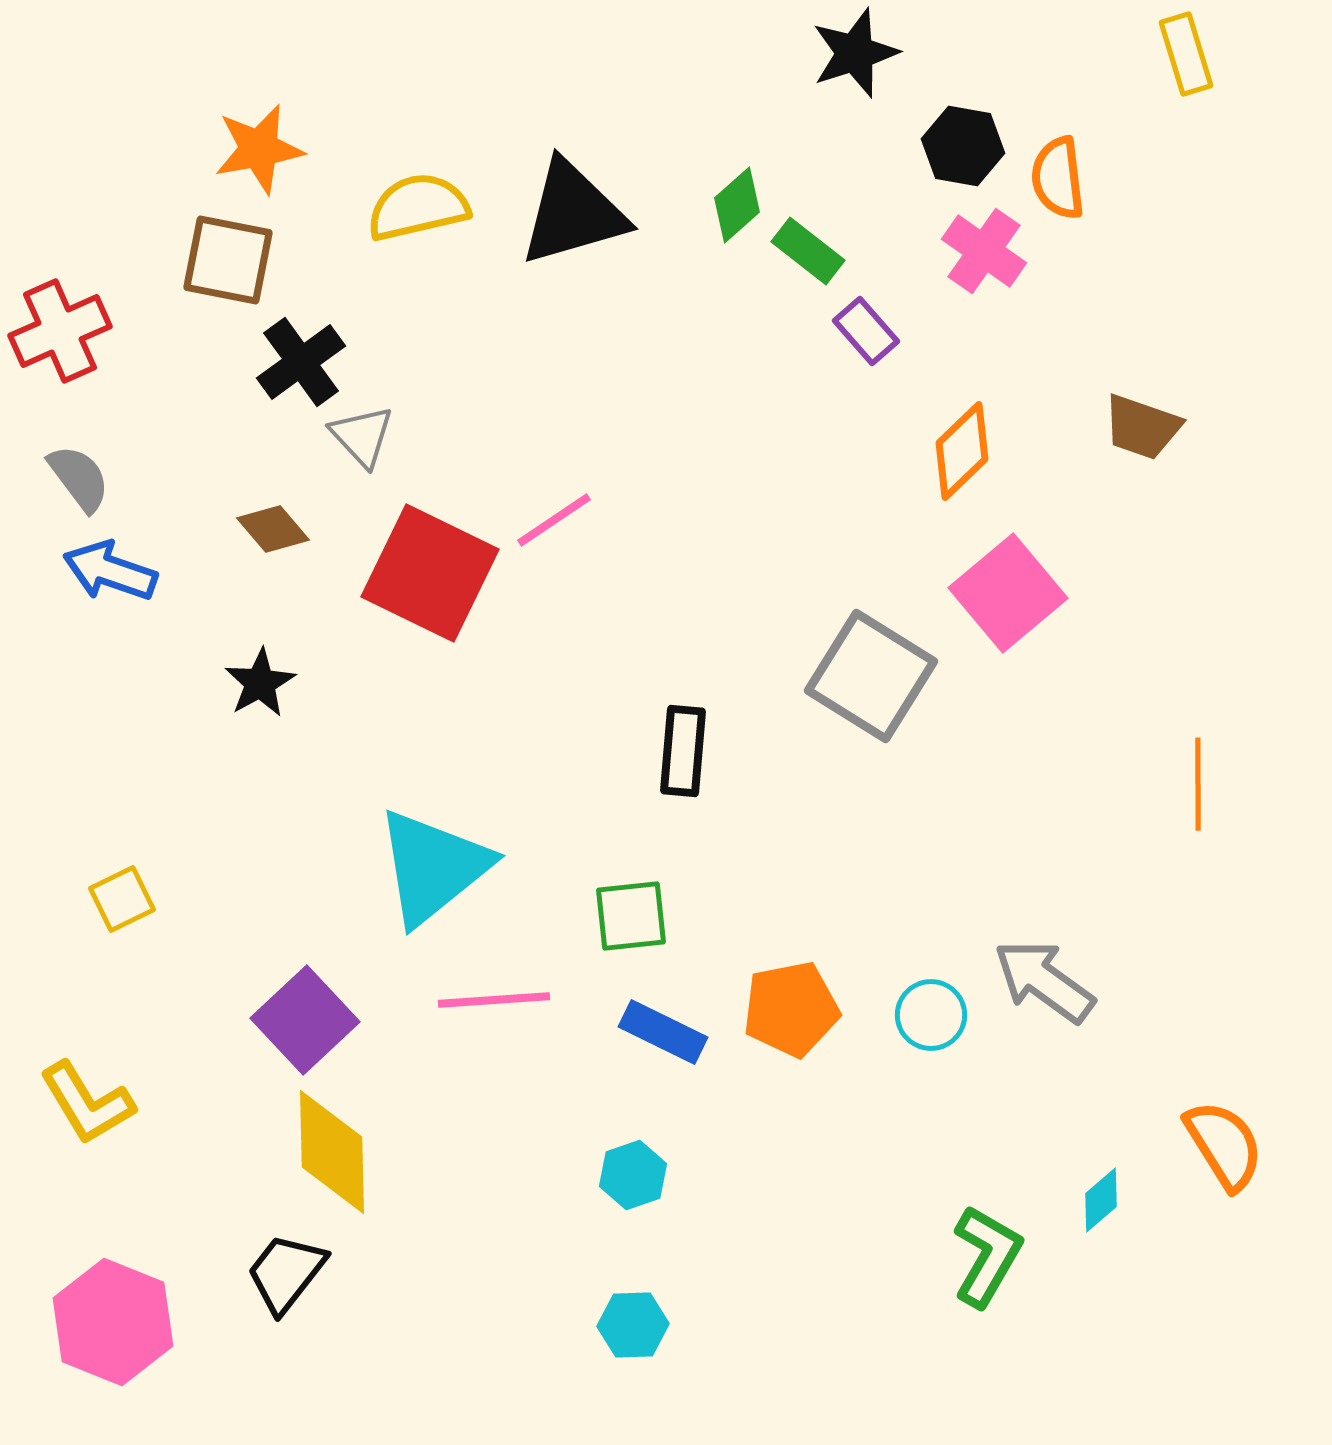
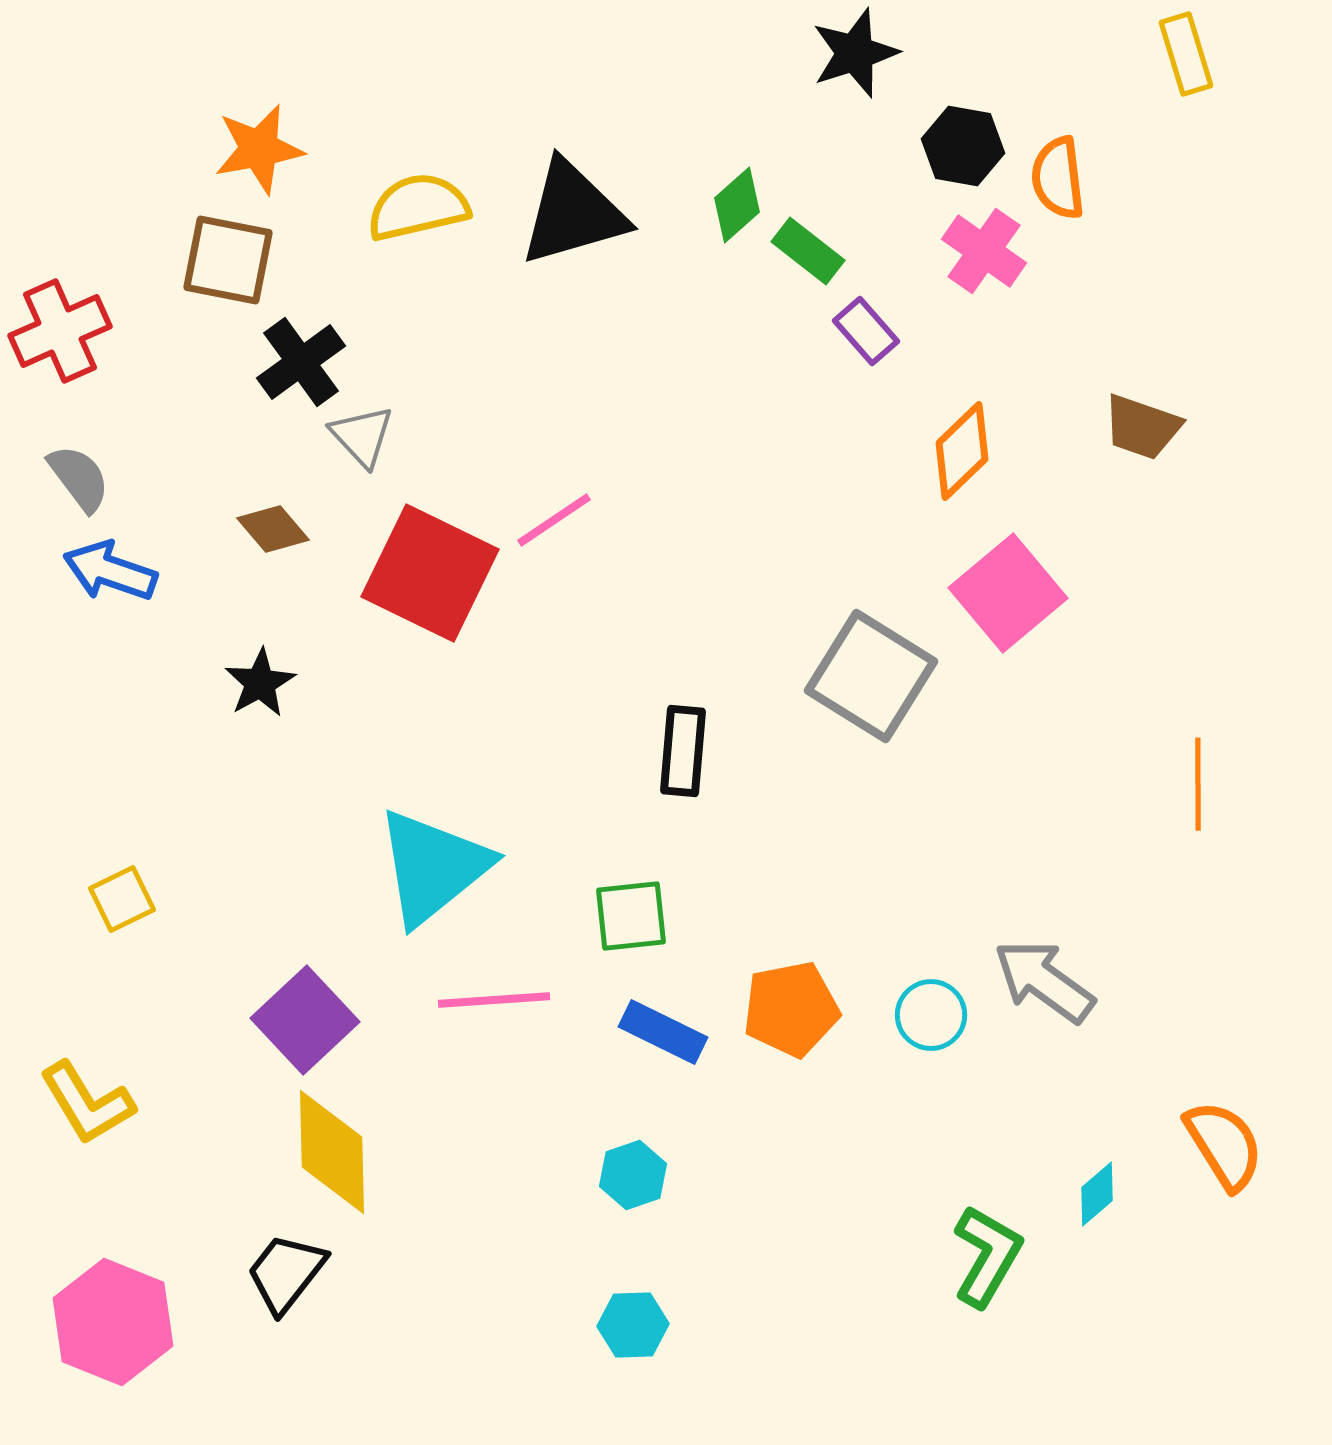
cyan diamond at (1101, 1200): moved 4 px left, 6 px up
